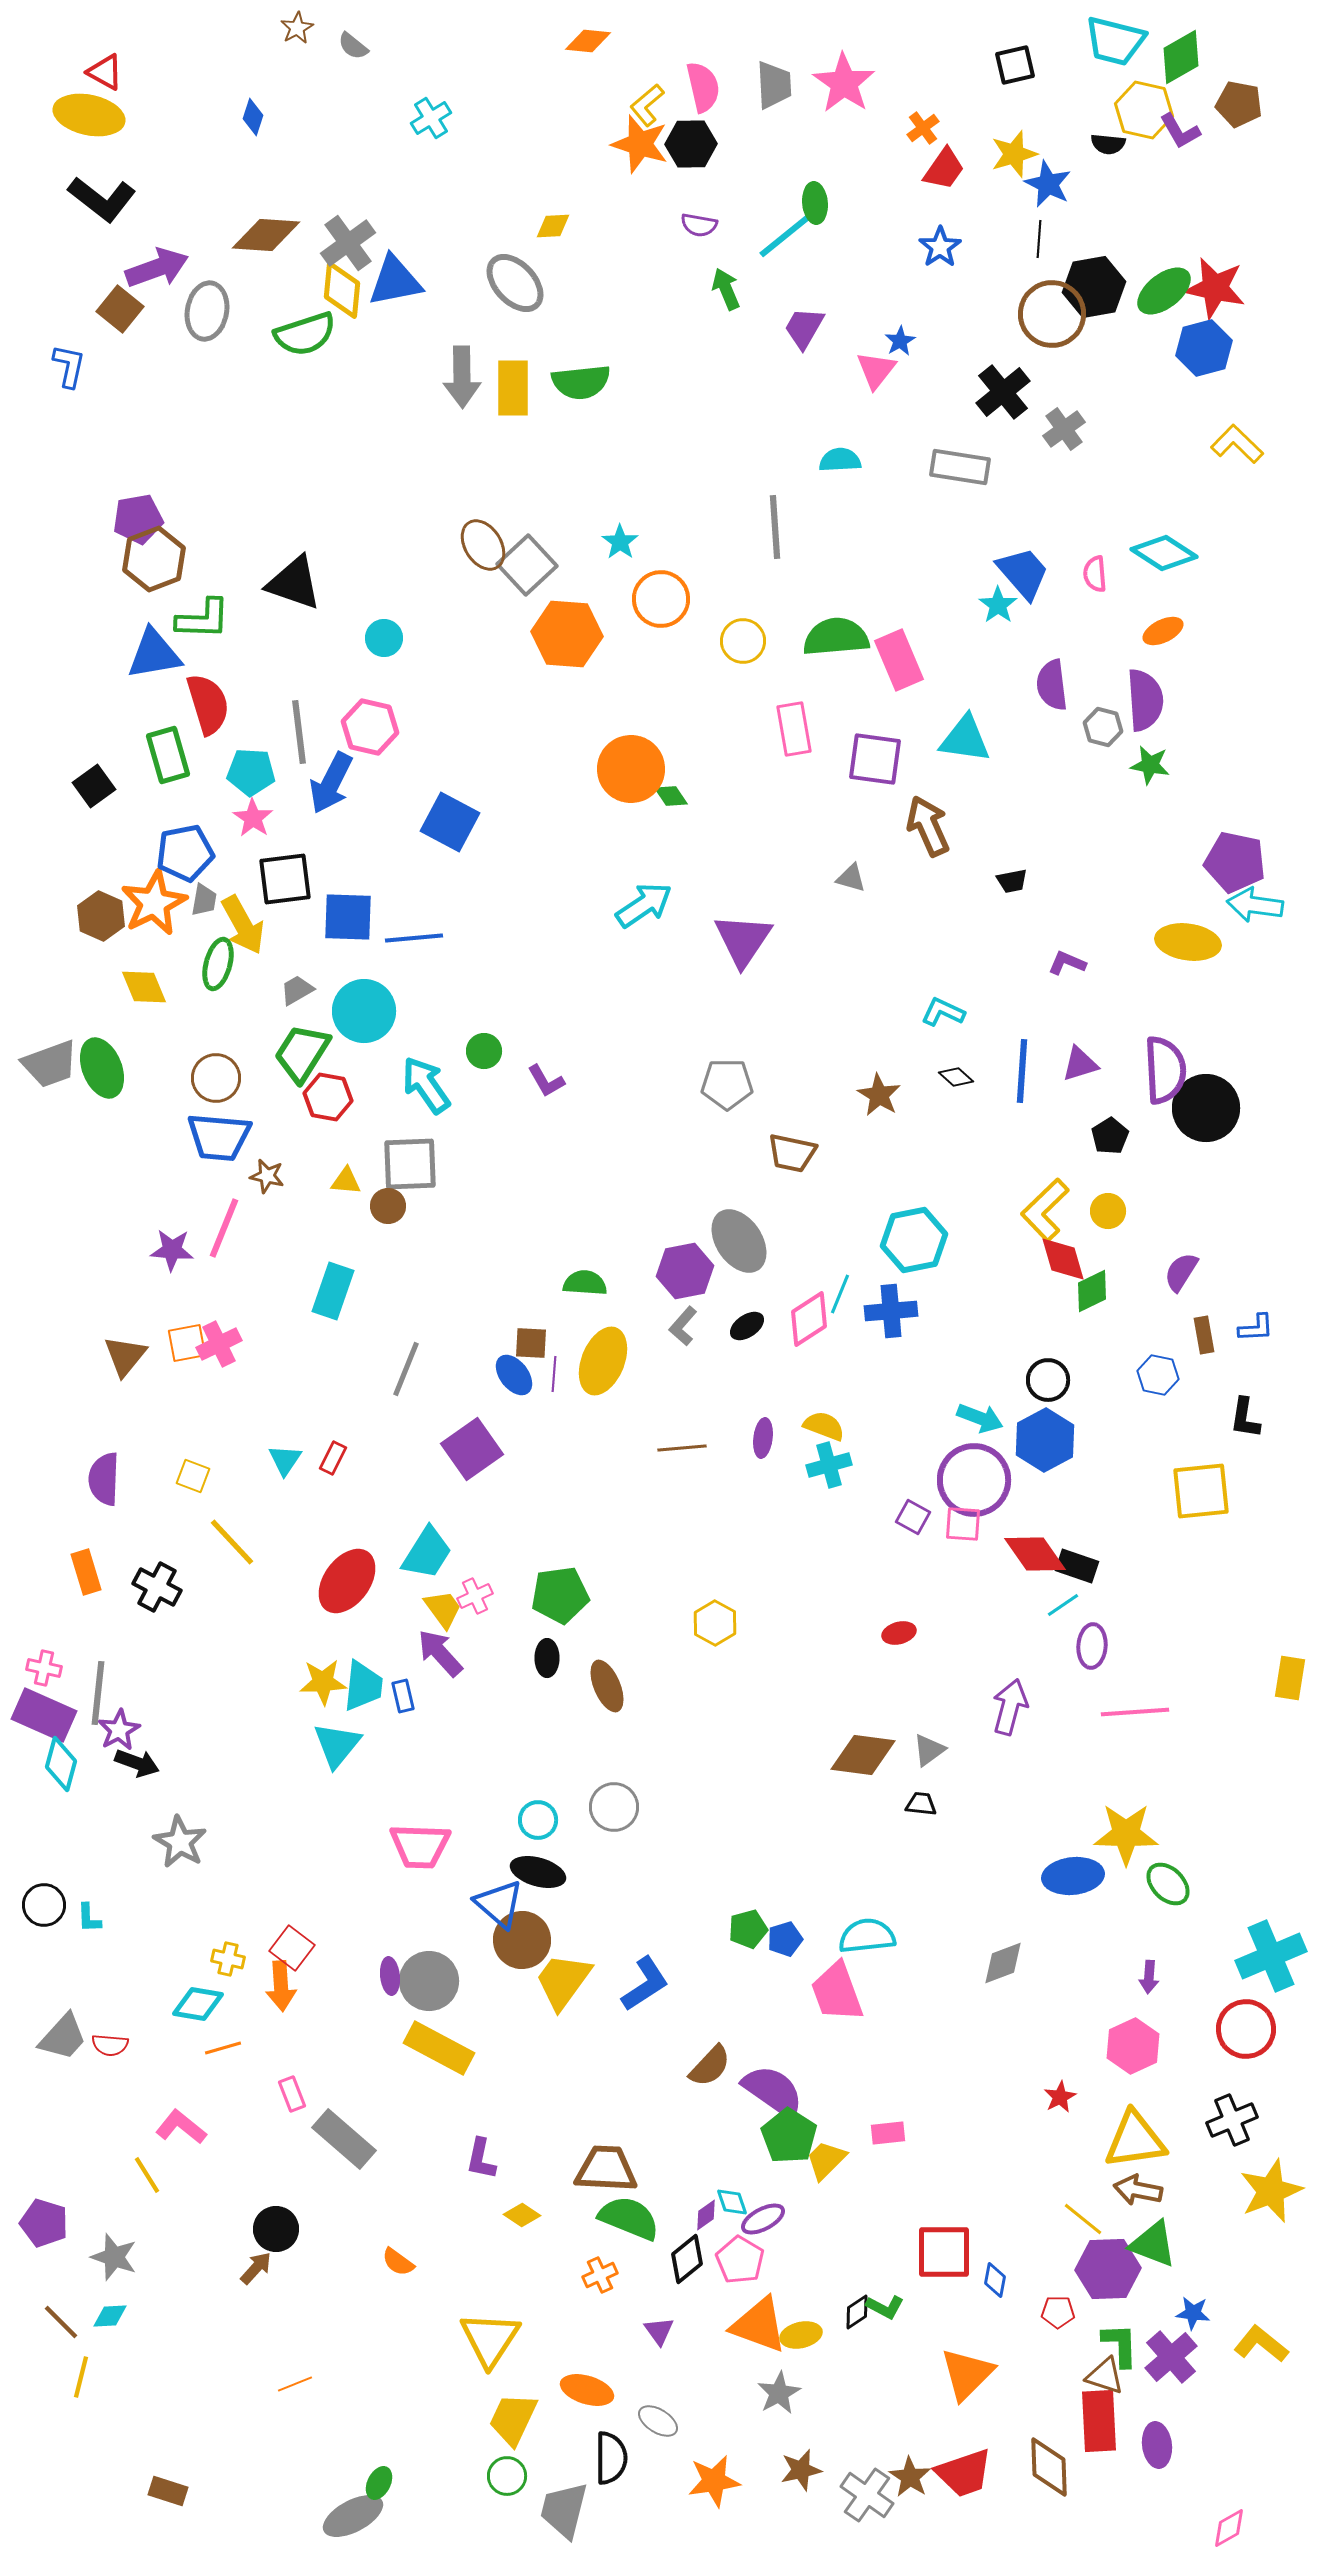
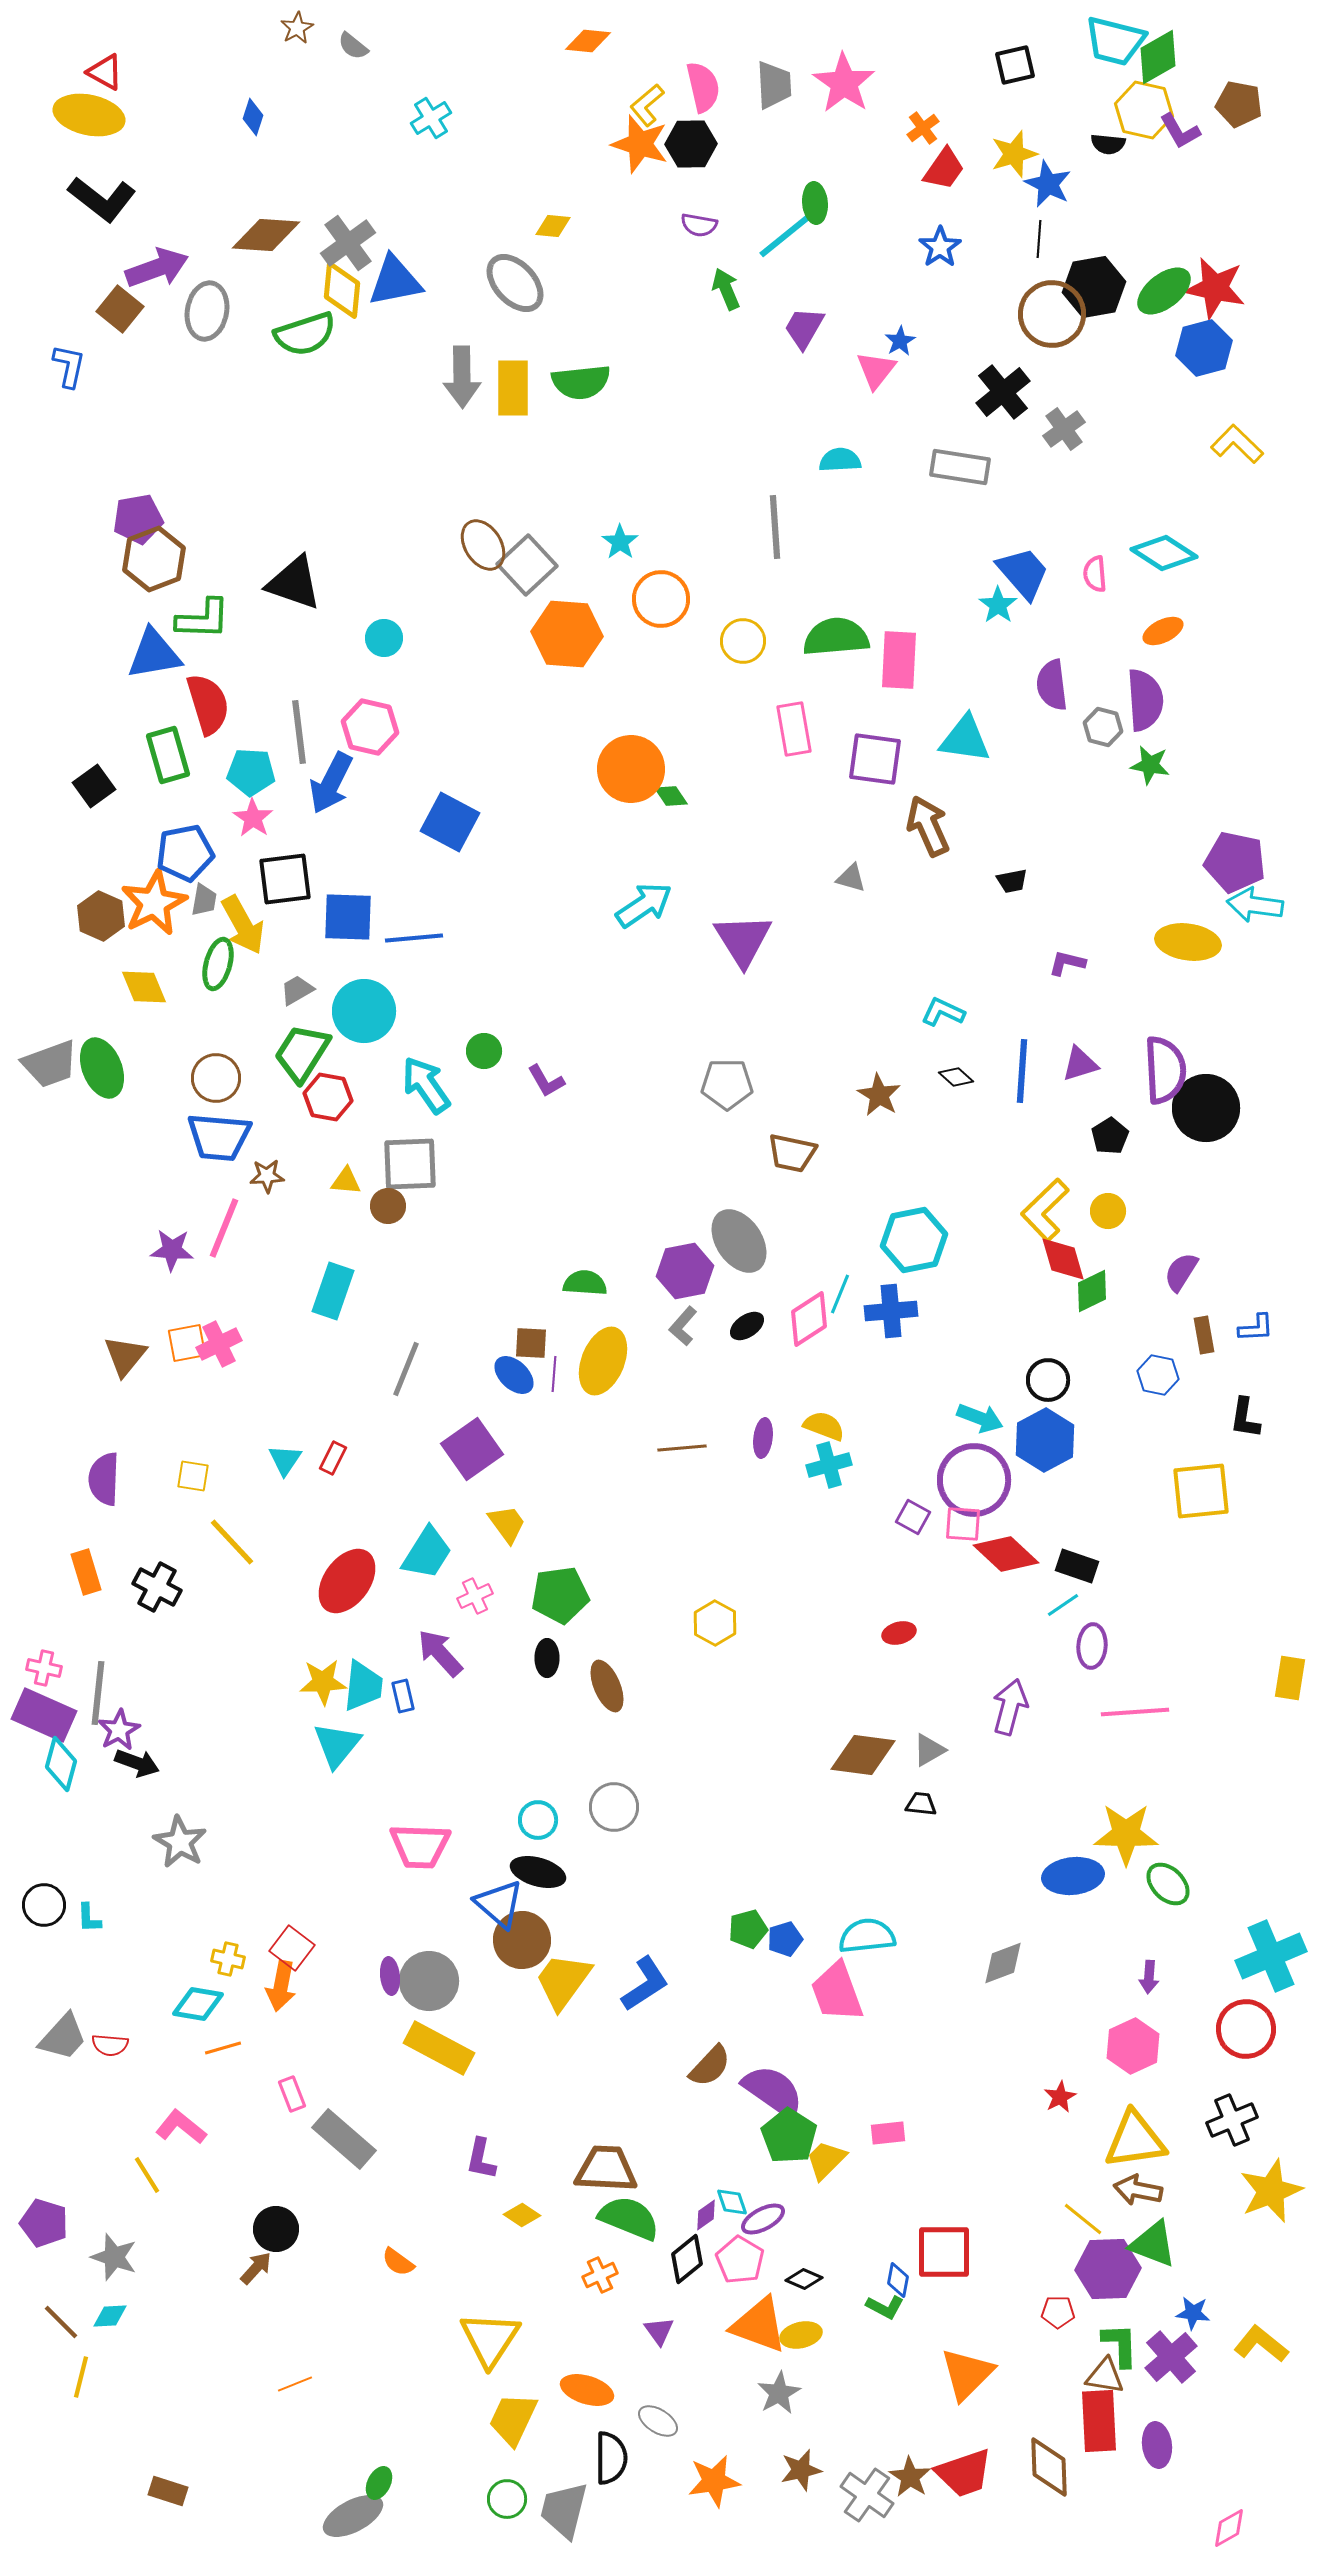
green diamond at (1181, 57): moved 23 px left
yellow diamond at (553, 226): rotated 9 degrees clockwise
pink rectangle at (899, 660): rotated 26 degrees clockwise
purple triangle at (743, 940): rotated 6 degrees counterclockwise
purple L-shape at (1067, 963): rotated 9 degrees counterclockwise
brown star at (267, 1176): rotated 16 degrees counterclockwise
blue ellipse at (514, 1375): rotated 9 degrees counterclockwise
yellow square at (193, 1476): rotated 12 degrees counterclockwise
red diamond at (1035, 1554): moved 29 px left; rotated 12 degrees counterclockwise
yellow trapezoid at (443, 1609): moved 64 px right, 85 px up
gray triangle at (929, 1750): rotated 6 degrees clockwise
orange arrow at (281, 1986): rotated 15 degrees clockwise
blue diamond at (995, 2280): moved 97 px left
black diamond at (857, 2312): moved 53 px left, 33 px up; rotated 57 degrees clockwise
brown triangle at (1105, 2376): rotated 9 degrees counterclockwise
green circle at (507, 2476): moved 23 px down
